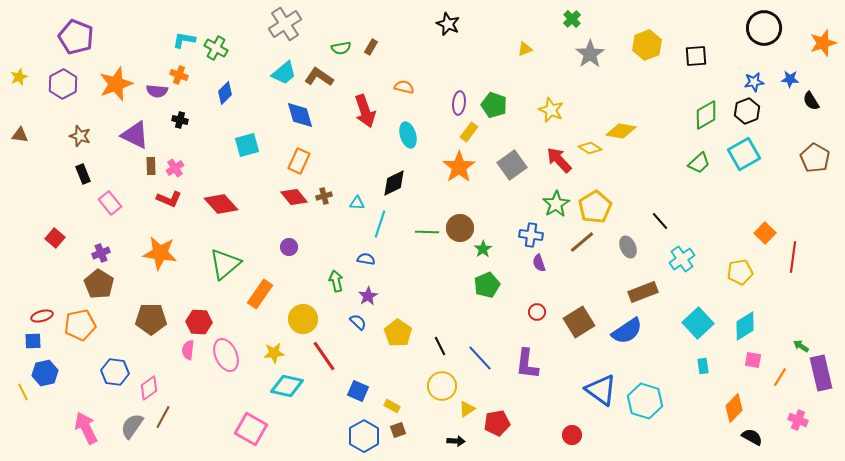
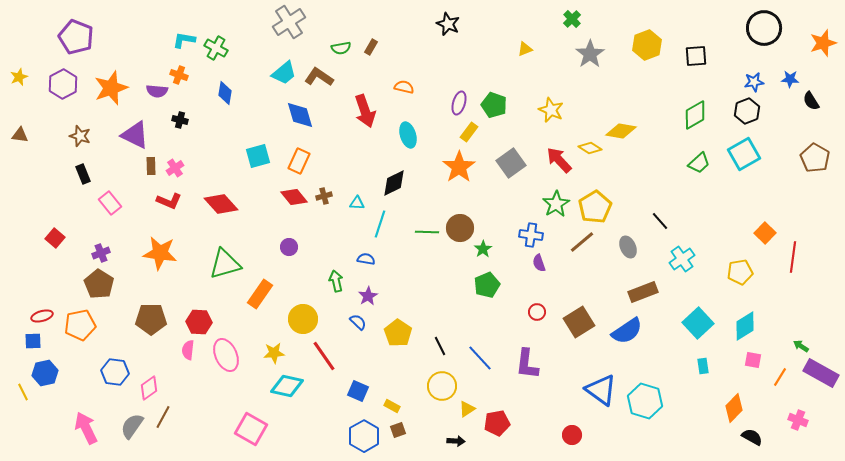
gray cross at (285, 24): moved 4 px right, 2 px up
orange star at (116, 84): moved 5 px left, 4 px down
blue diamond at (225, 93): rotated 35 degrees counterclockwise
purple ellipse at (459, 103): rotated 10 degrees clockwise
green diamond at (706, 115): moved 11 px left
cyan square at (247, 145): moved 11 px right, 11 px down
gray square at (512, 165): moved 1 px left, 2 px up
red L-shape at (169, 199): moved 2 px down
green triangle at (225, 264): rotated 24 degrees clockwise
purple rectangle at (821, 373): rotated 48 degrees counterclockwise
